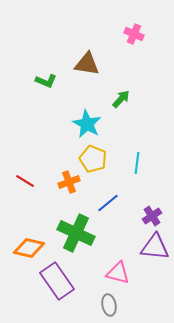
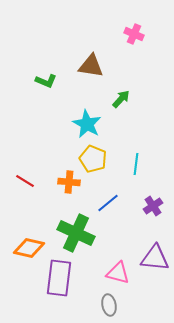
brown triangle: moved 4 px right, 2 px down
cyan line: moved 1 px left, 1 px down
orange cross: rotated 25 degrees clockwise
purple cross: moved 1 px right, 10 px up
purple triangle: moved 11 px down
purple rectangle: moved 2 px right, 3 px up; rotated 42 degrees clockwise
